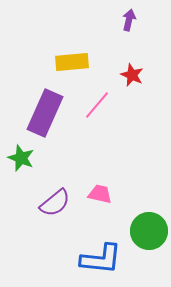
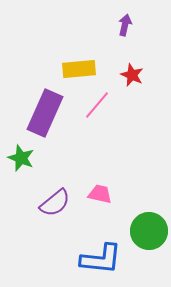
purple arrow: moved 4 px left, 5 px down
yellow rectangle: moved 7 px right, 7 px down
